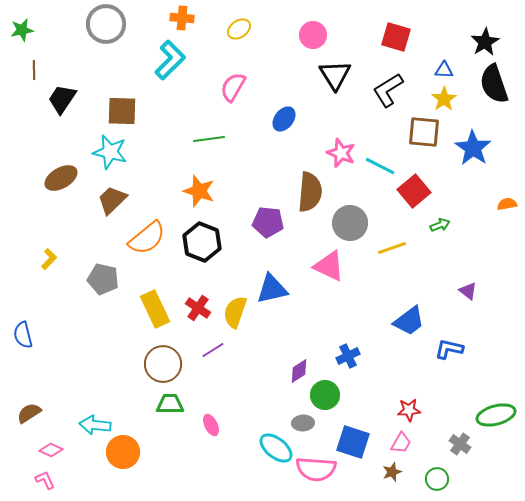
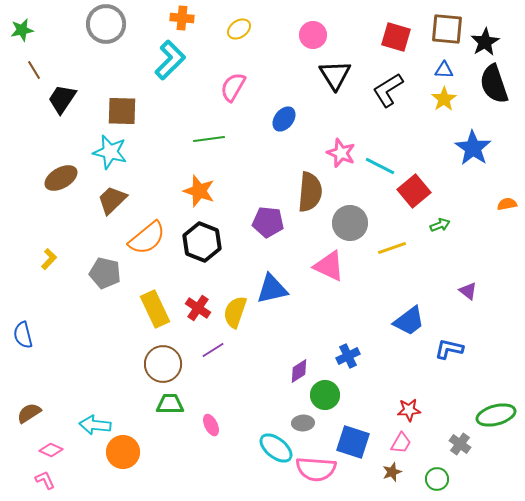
brown line at (34, 70): rotated 30 degrees counterclockwise
brown square at (424, 132): moved 23 px right, 103 px up
gray pentagon at (103, 279): moved 2 px right, 6 px up
